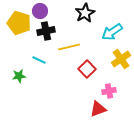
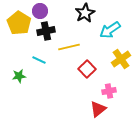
yellow pentagon: rotated 15 degrees clockwise
cyan arrow: moved 2 px left, 2 px up
red triangle: rotated 18 degrees counterclockwise
